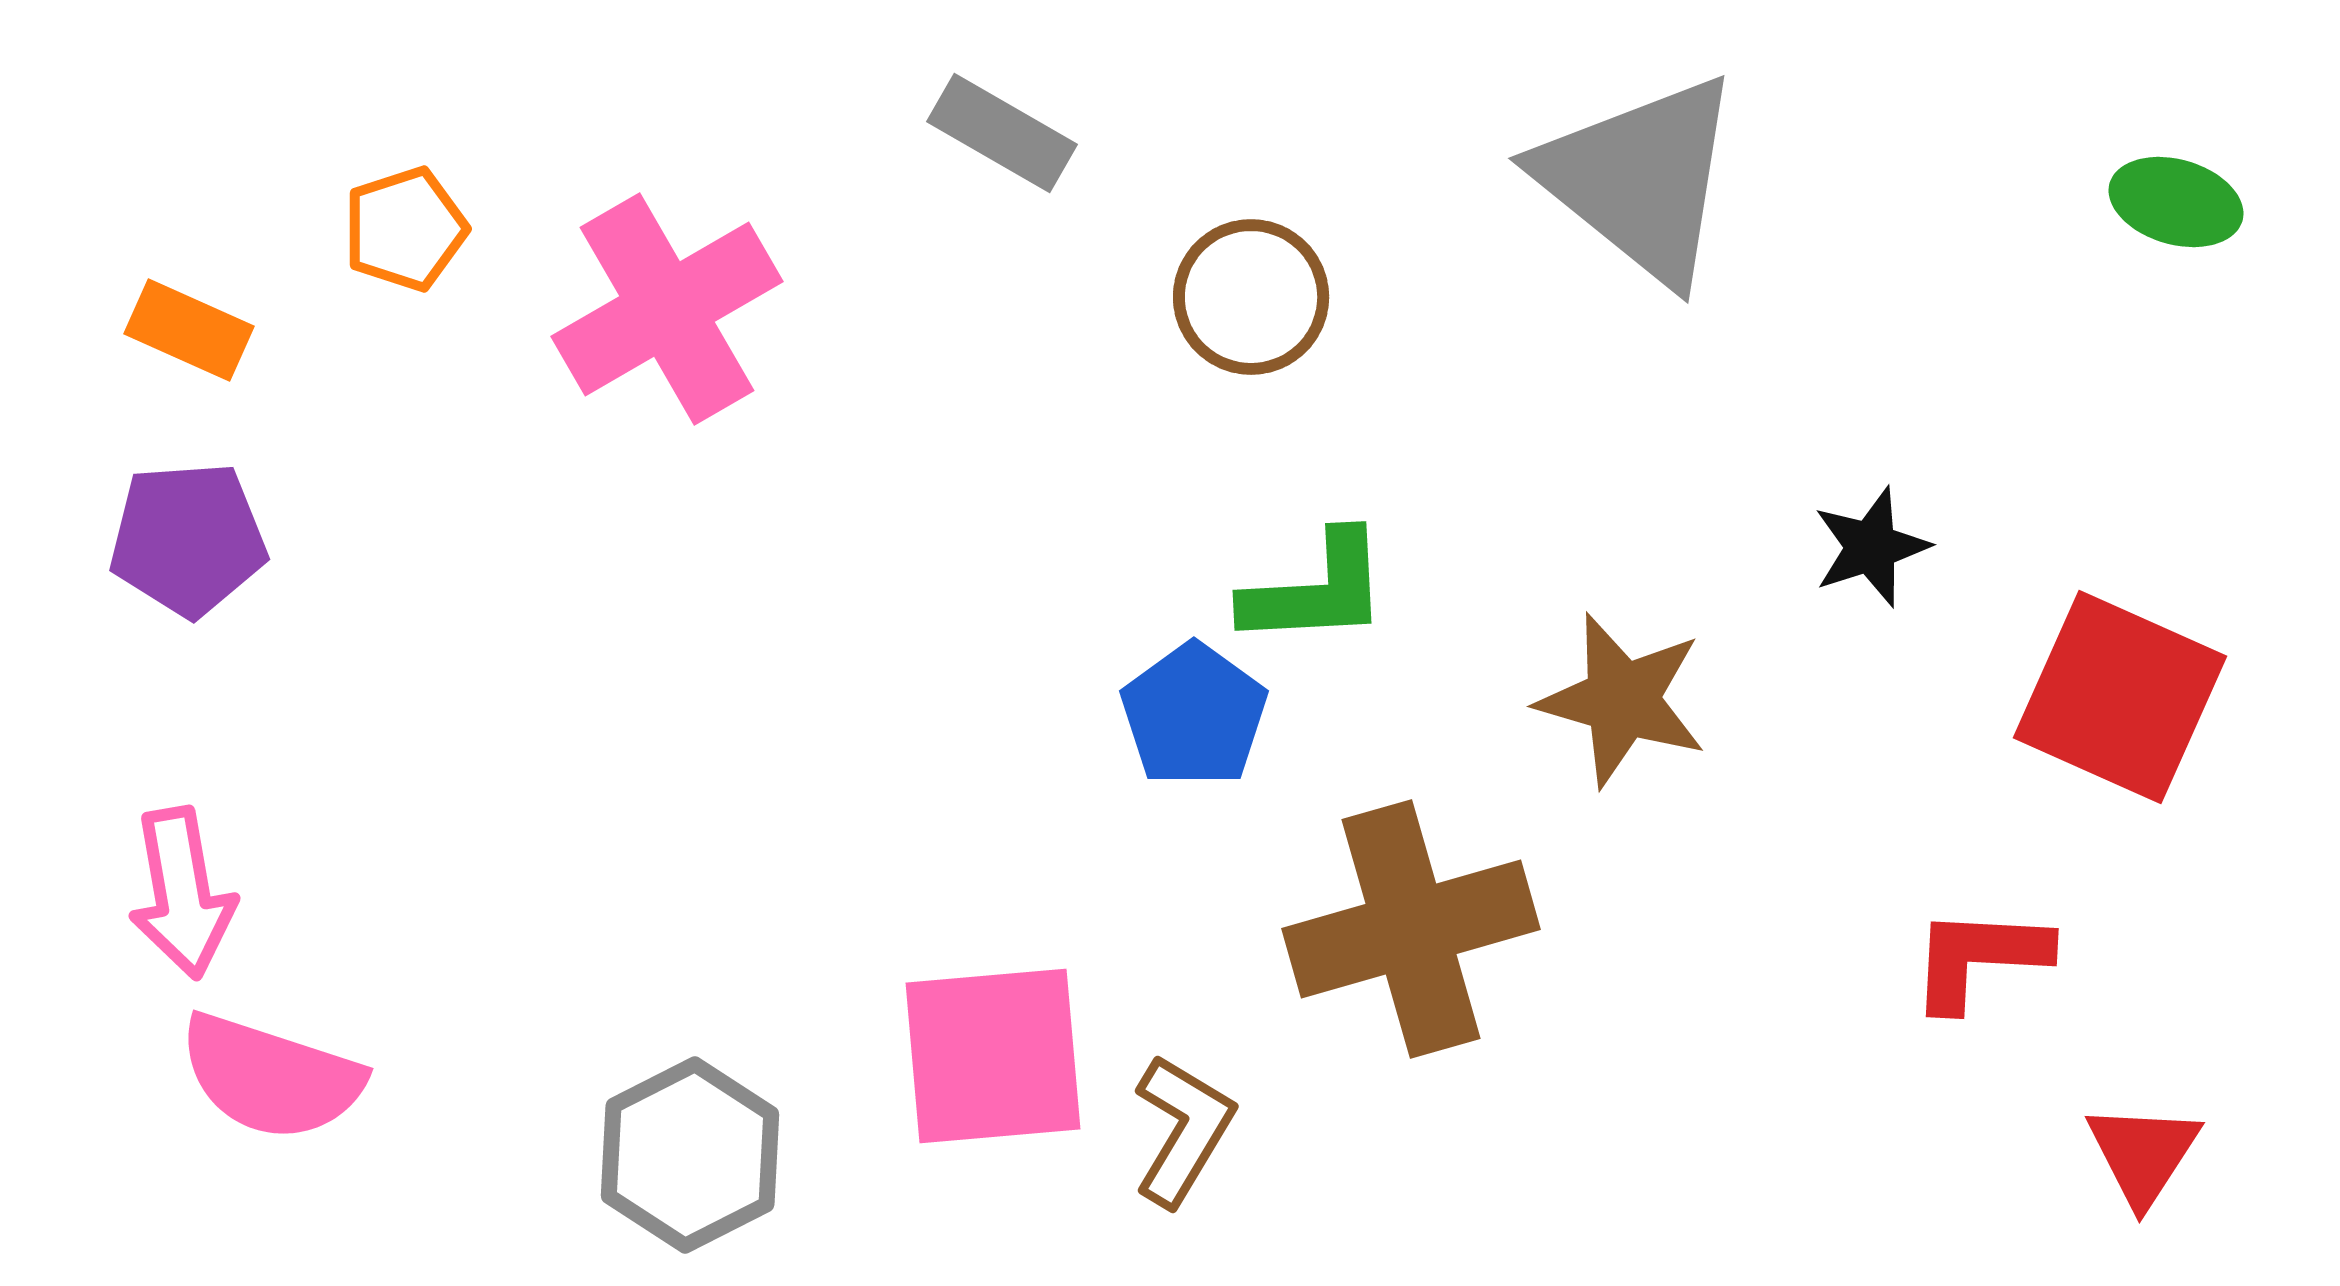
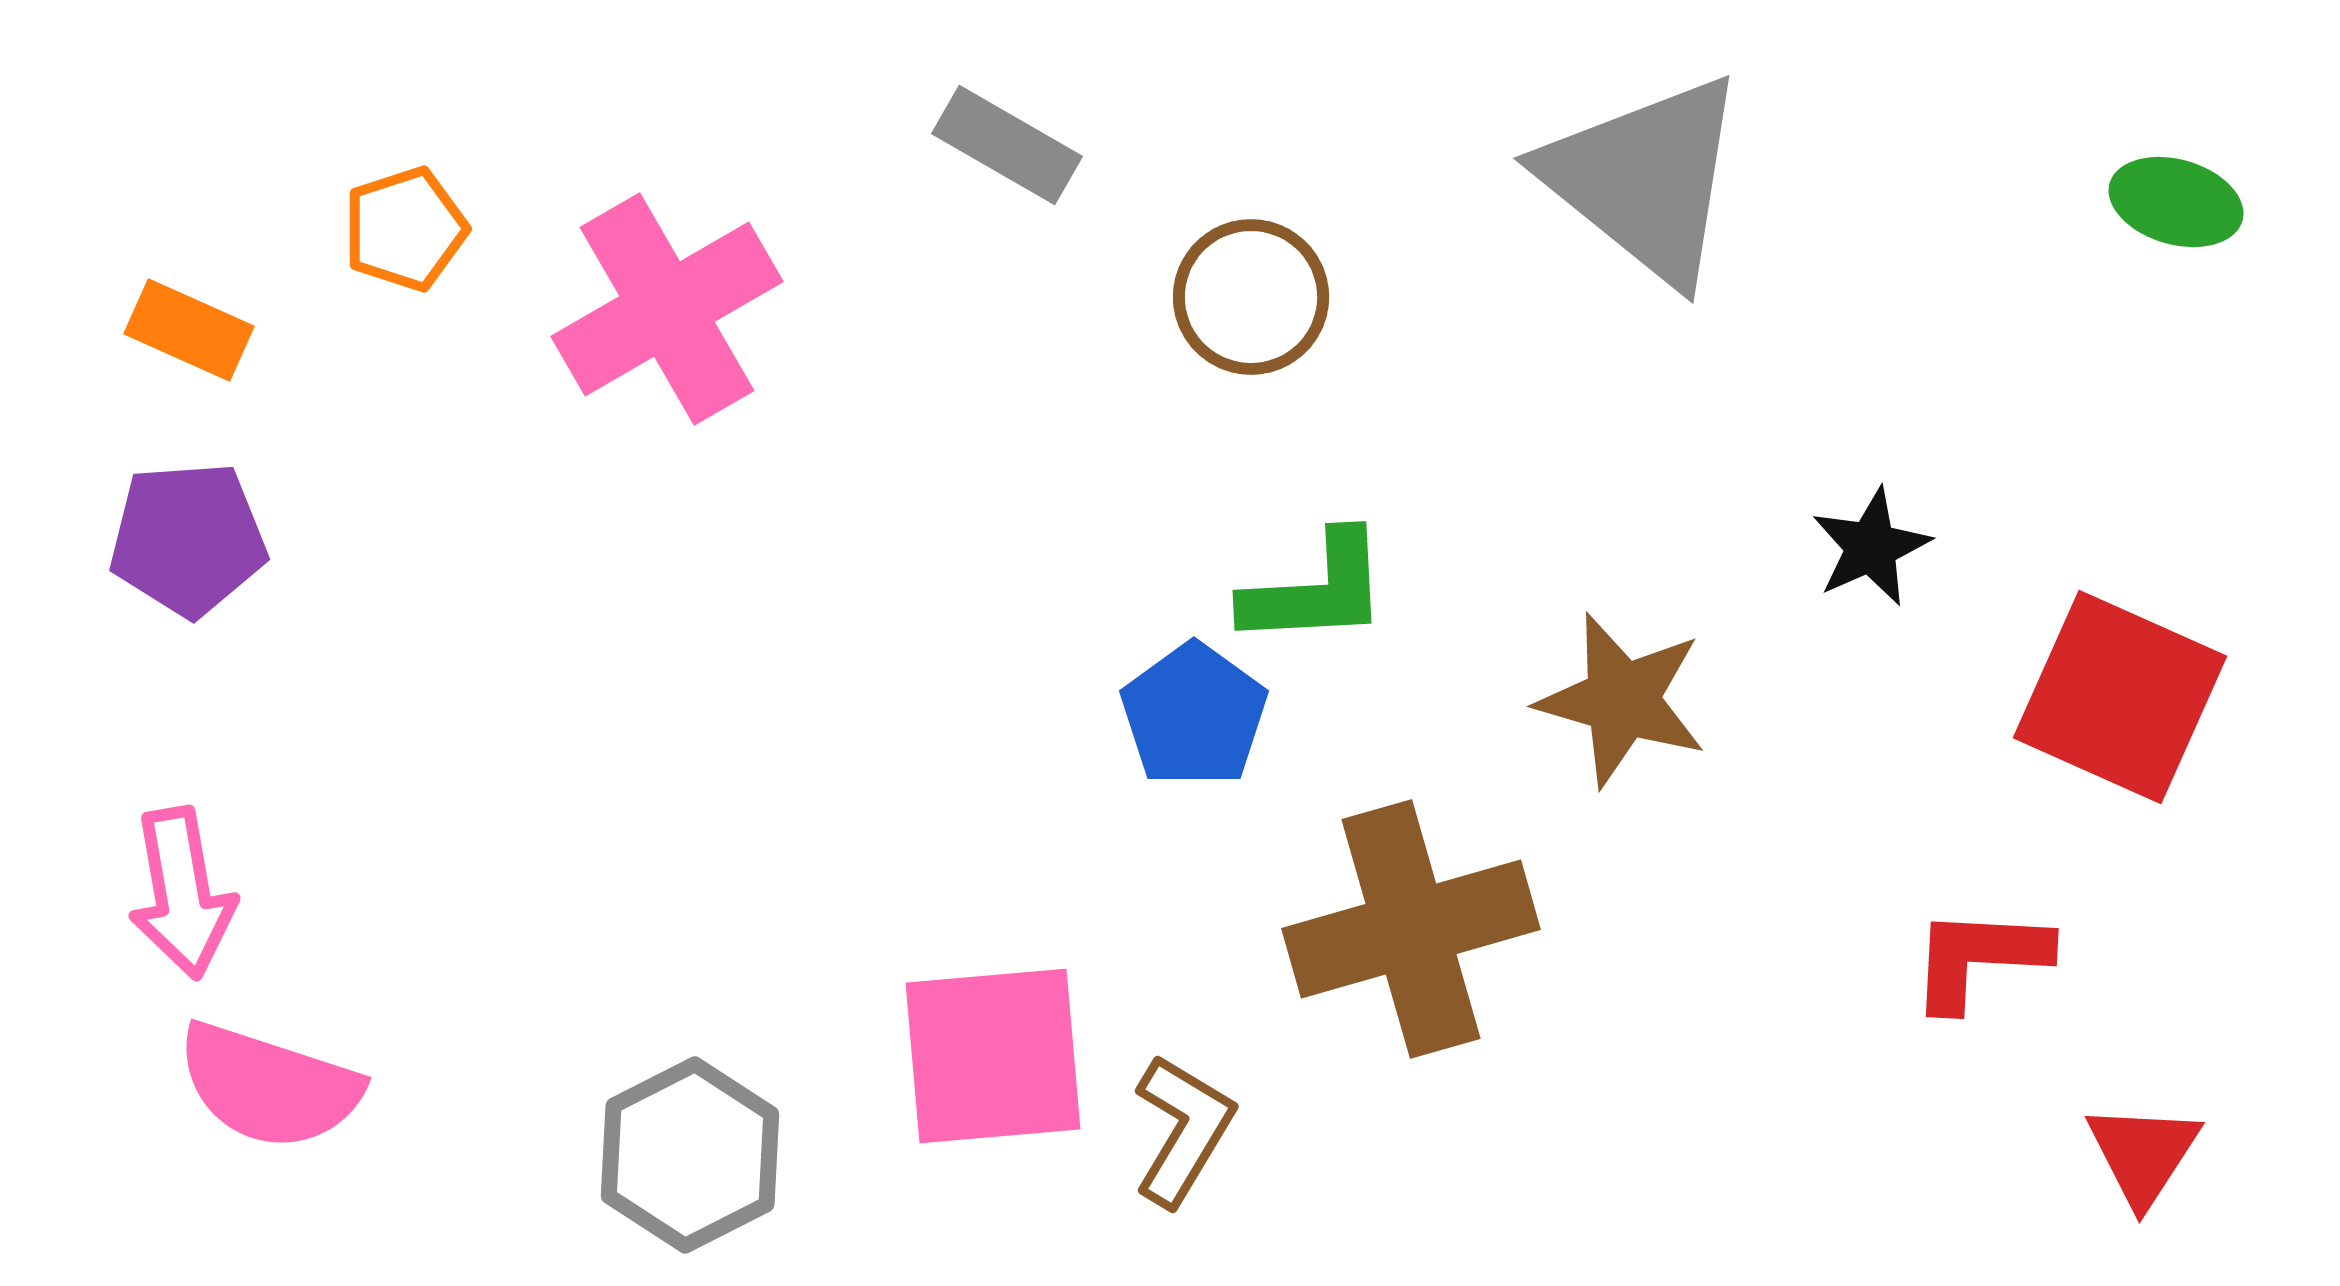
gray rectangle: moved 5 px right, 12 px down
gray triangle: moved 5 px right
black star: rotated 6 degrees counterclockwise
pink semicircle: moved 2 px left, 9 px down
